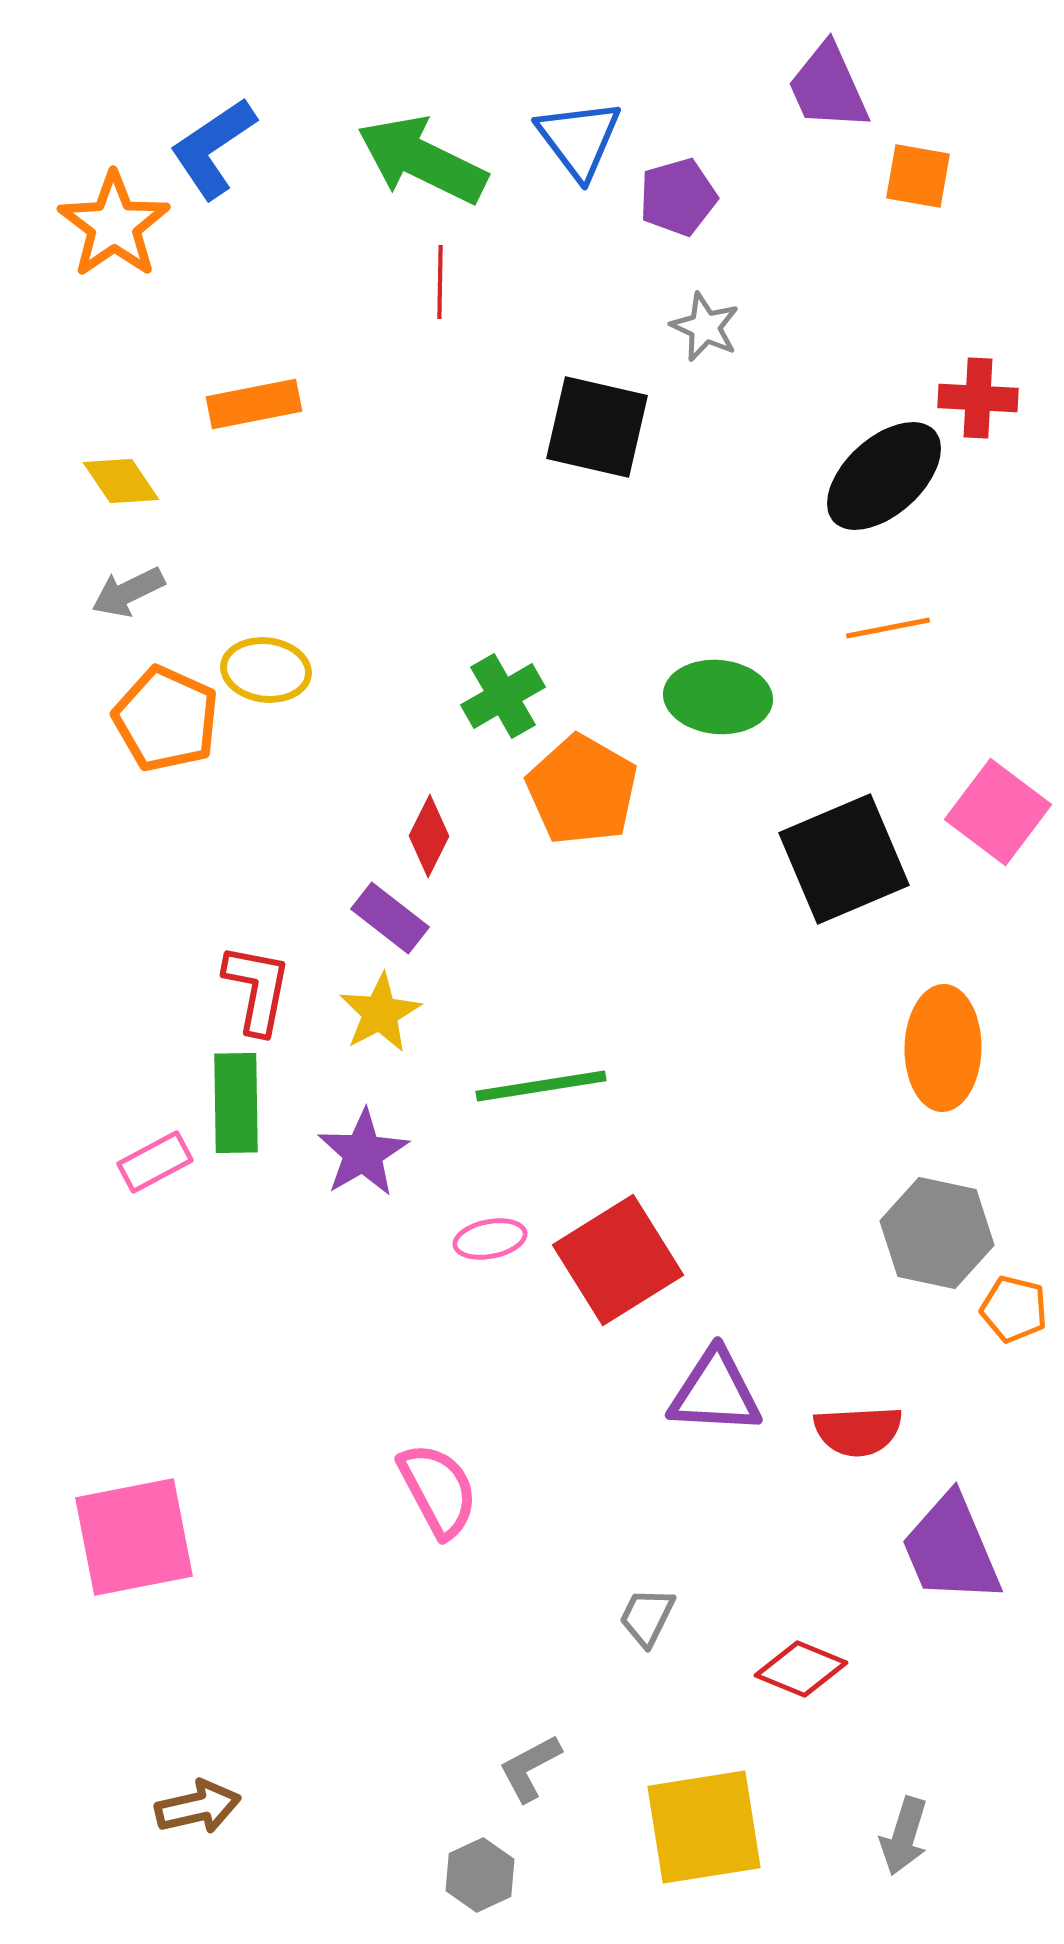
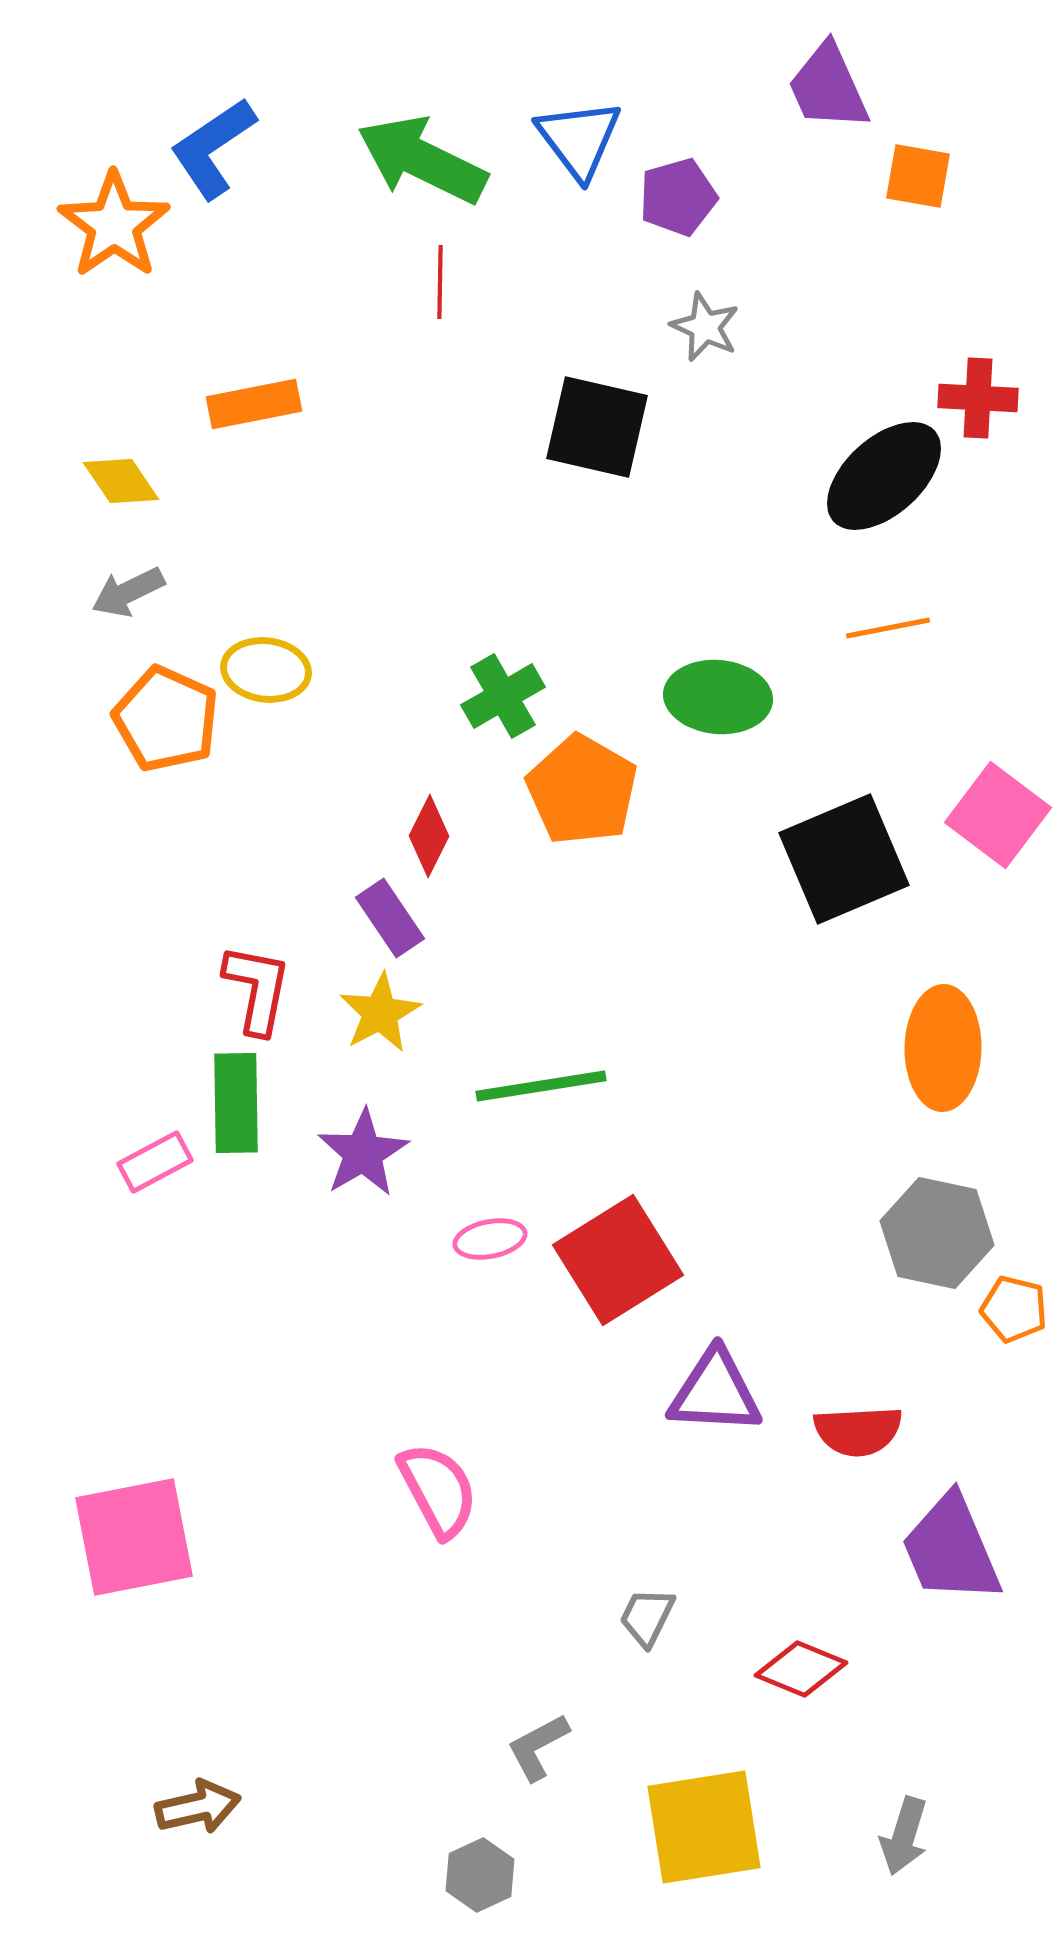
pink square at (998, 812): moved 3 px down
purple rectangle at (390, 918): rotated 18 degrees clockwise
gray L-shape at (530, 1768): moved 8 px right, 21 px up
